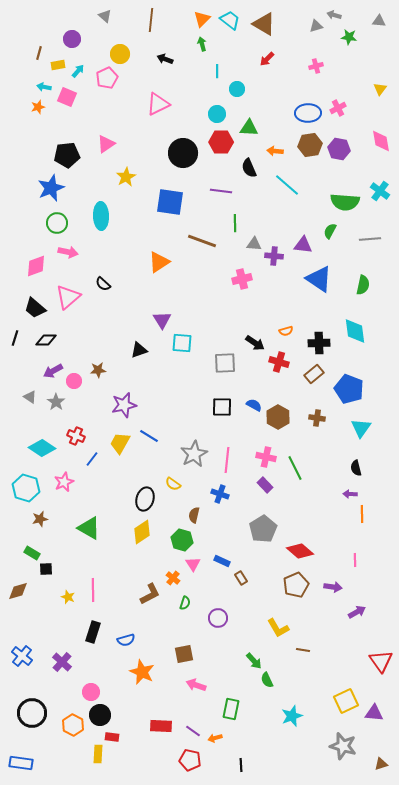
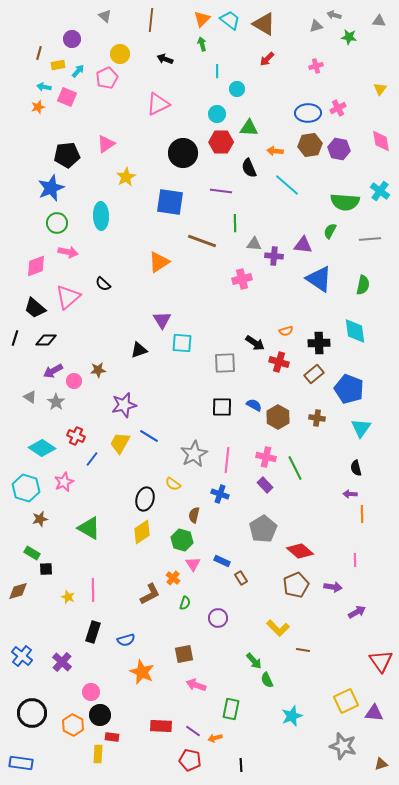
yellow L-shape at (278, 628): rotated 15 degrees counterclockwise
